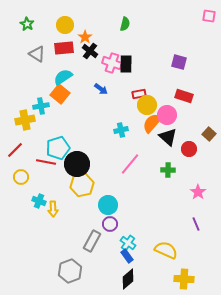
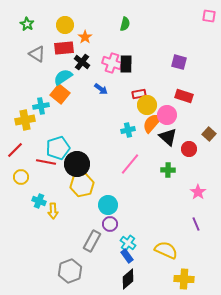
black cross at (90, 51): moved 8 px left, 11 px down
cyan cross at (121, 130): moved 7 px right
yellow arrow at (53, 209): moved 2 px down
